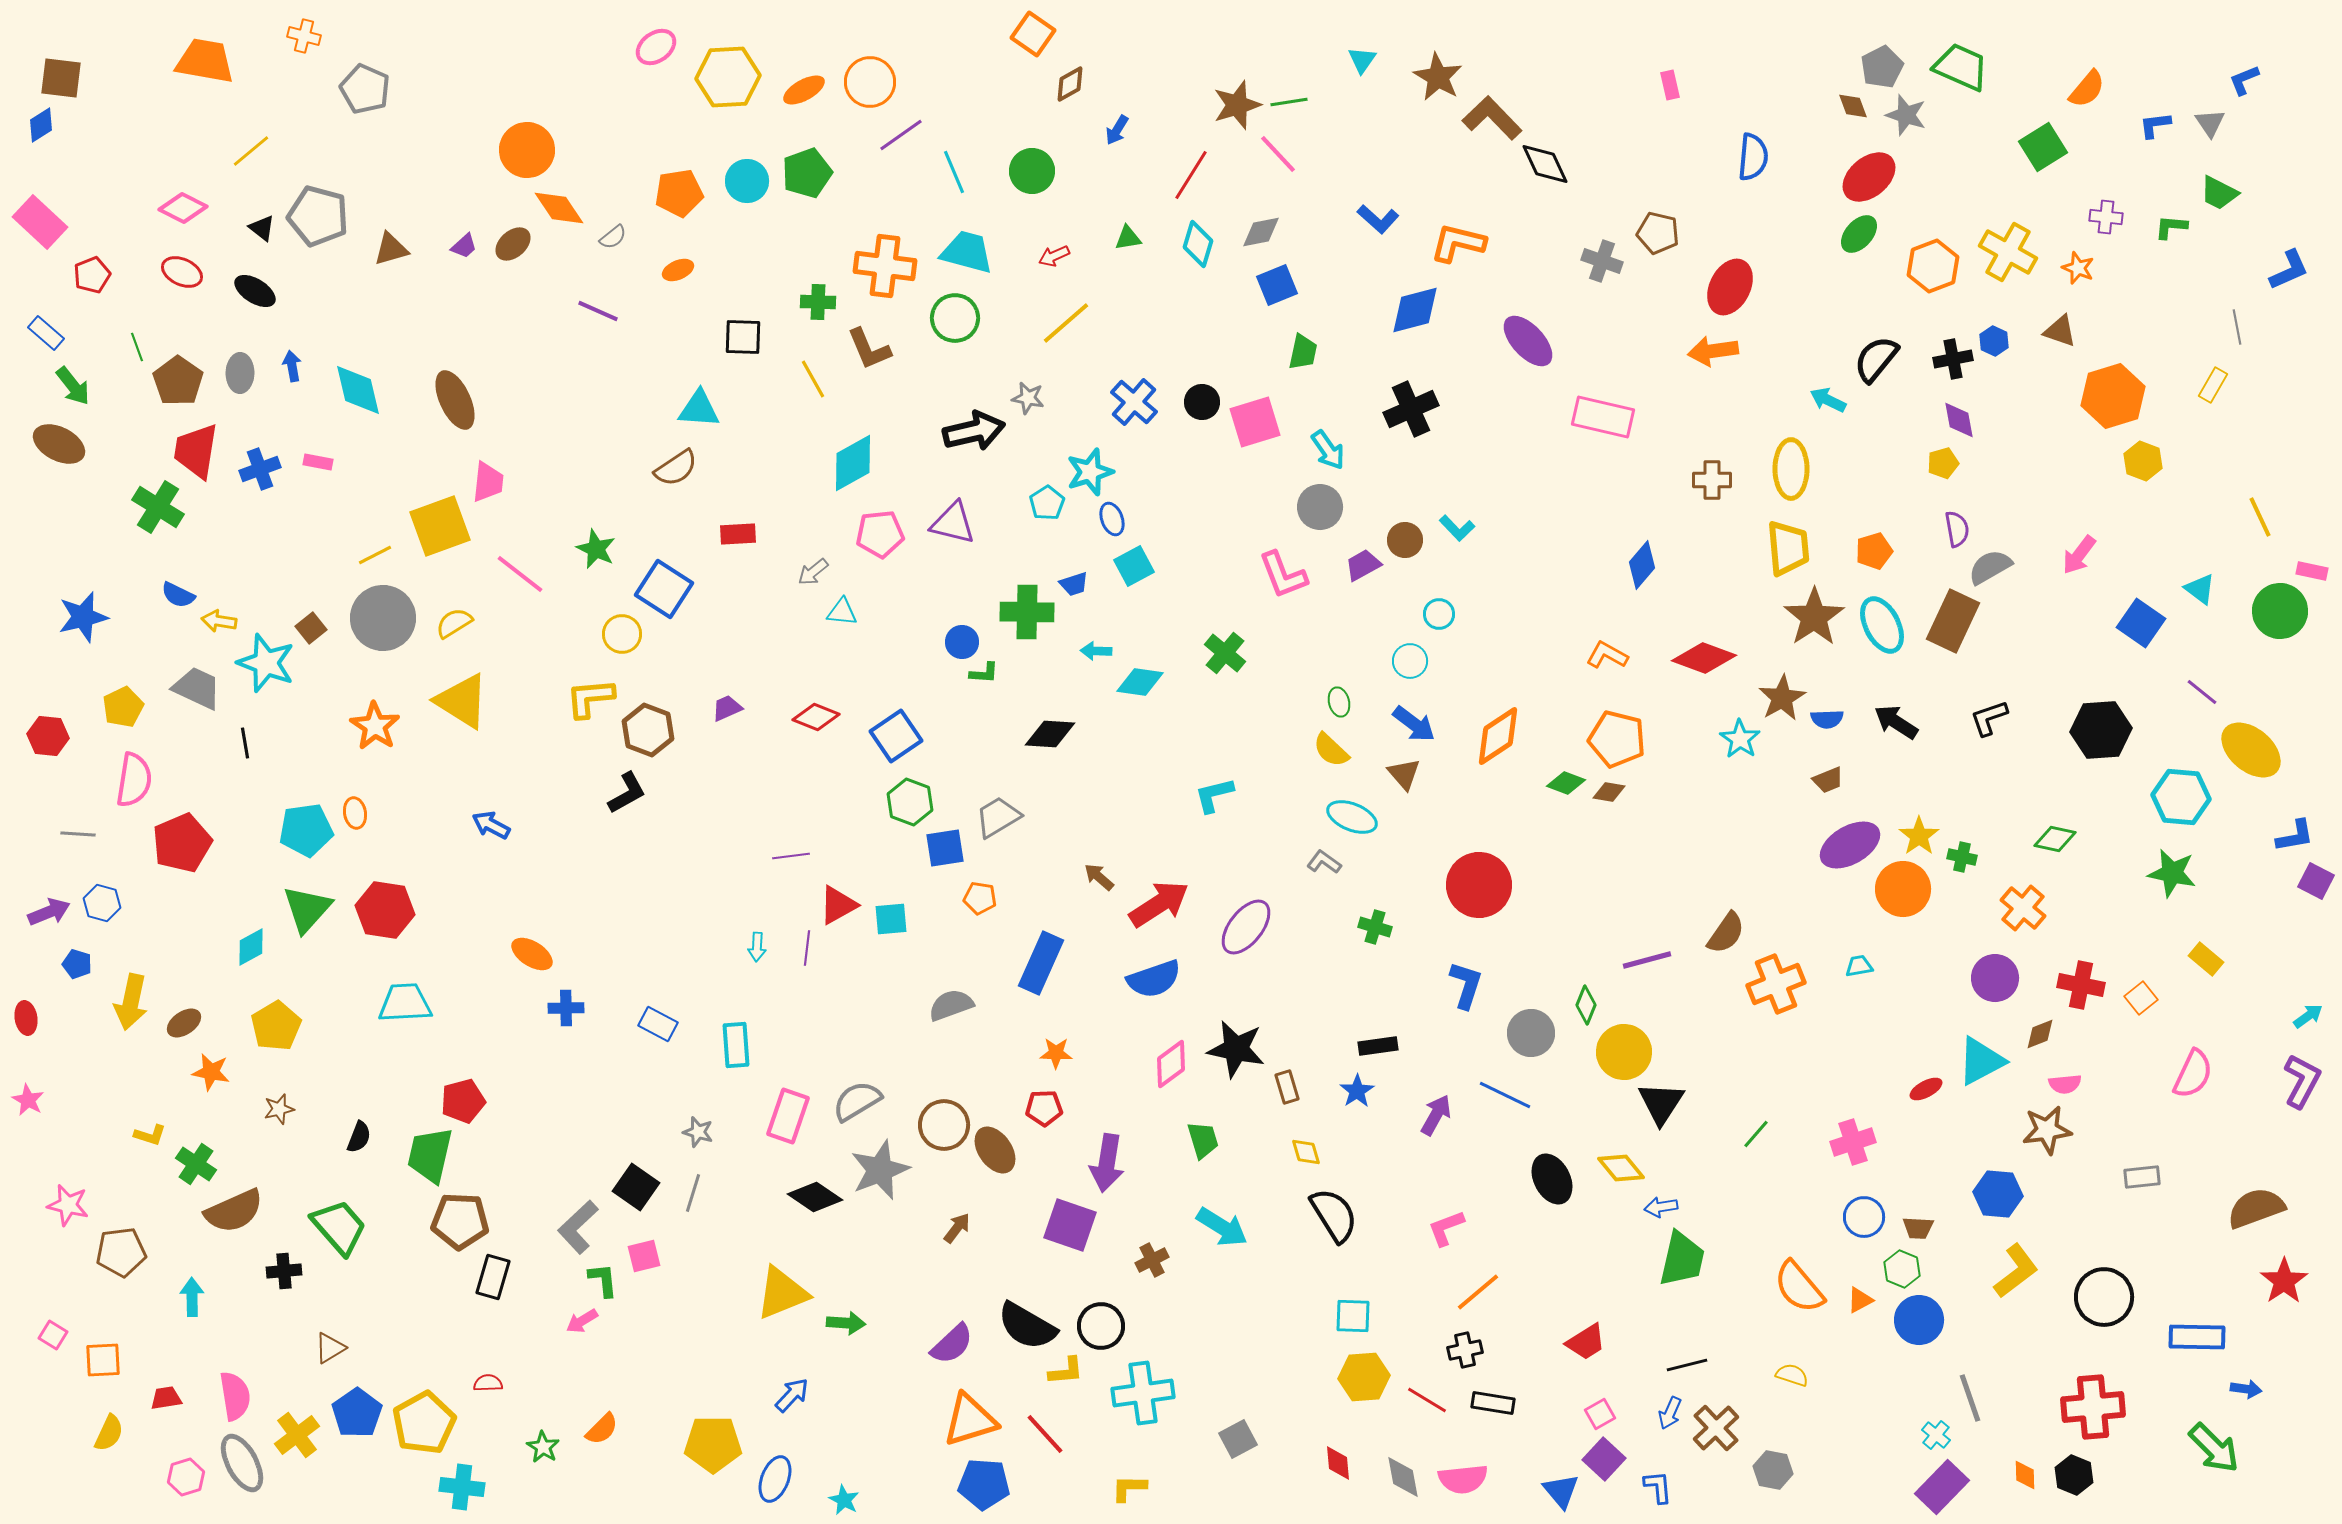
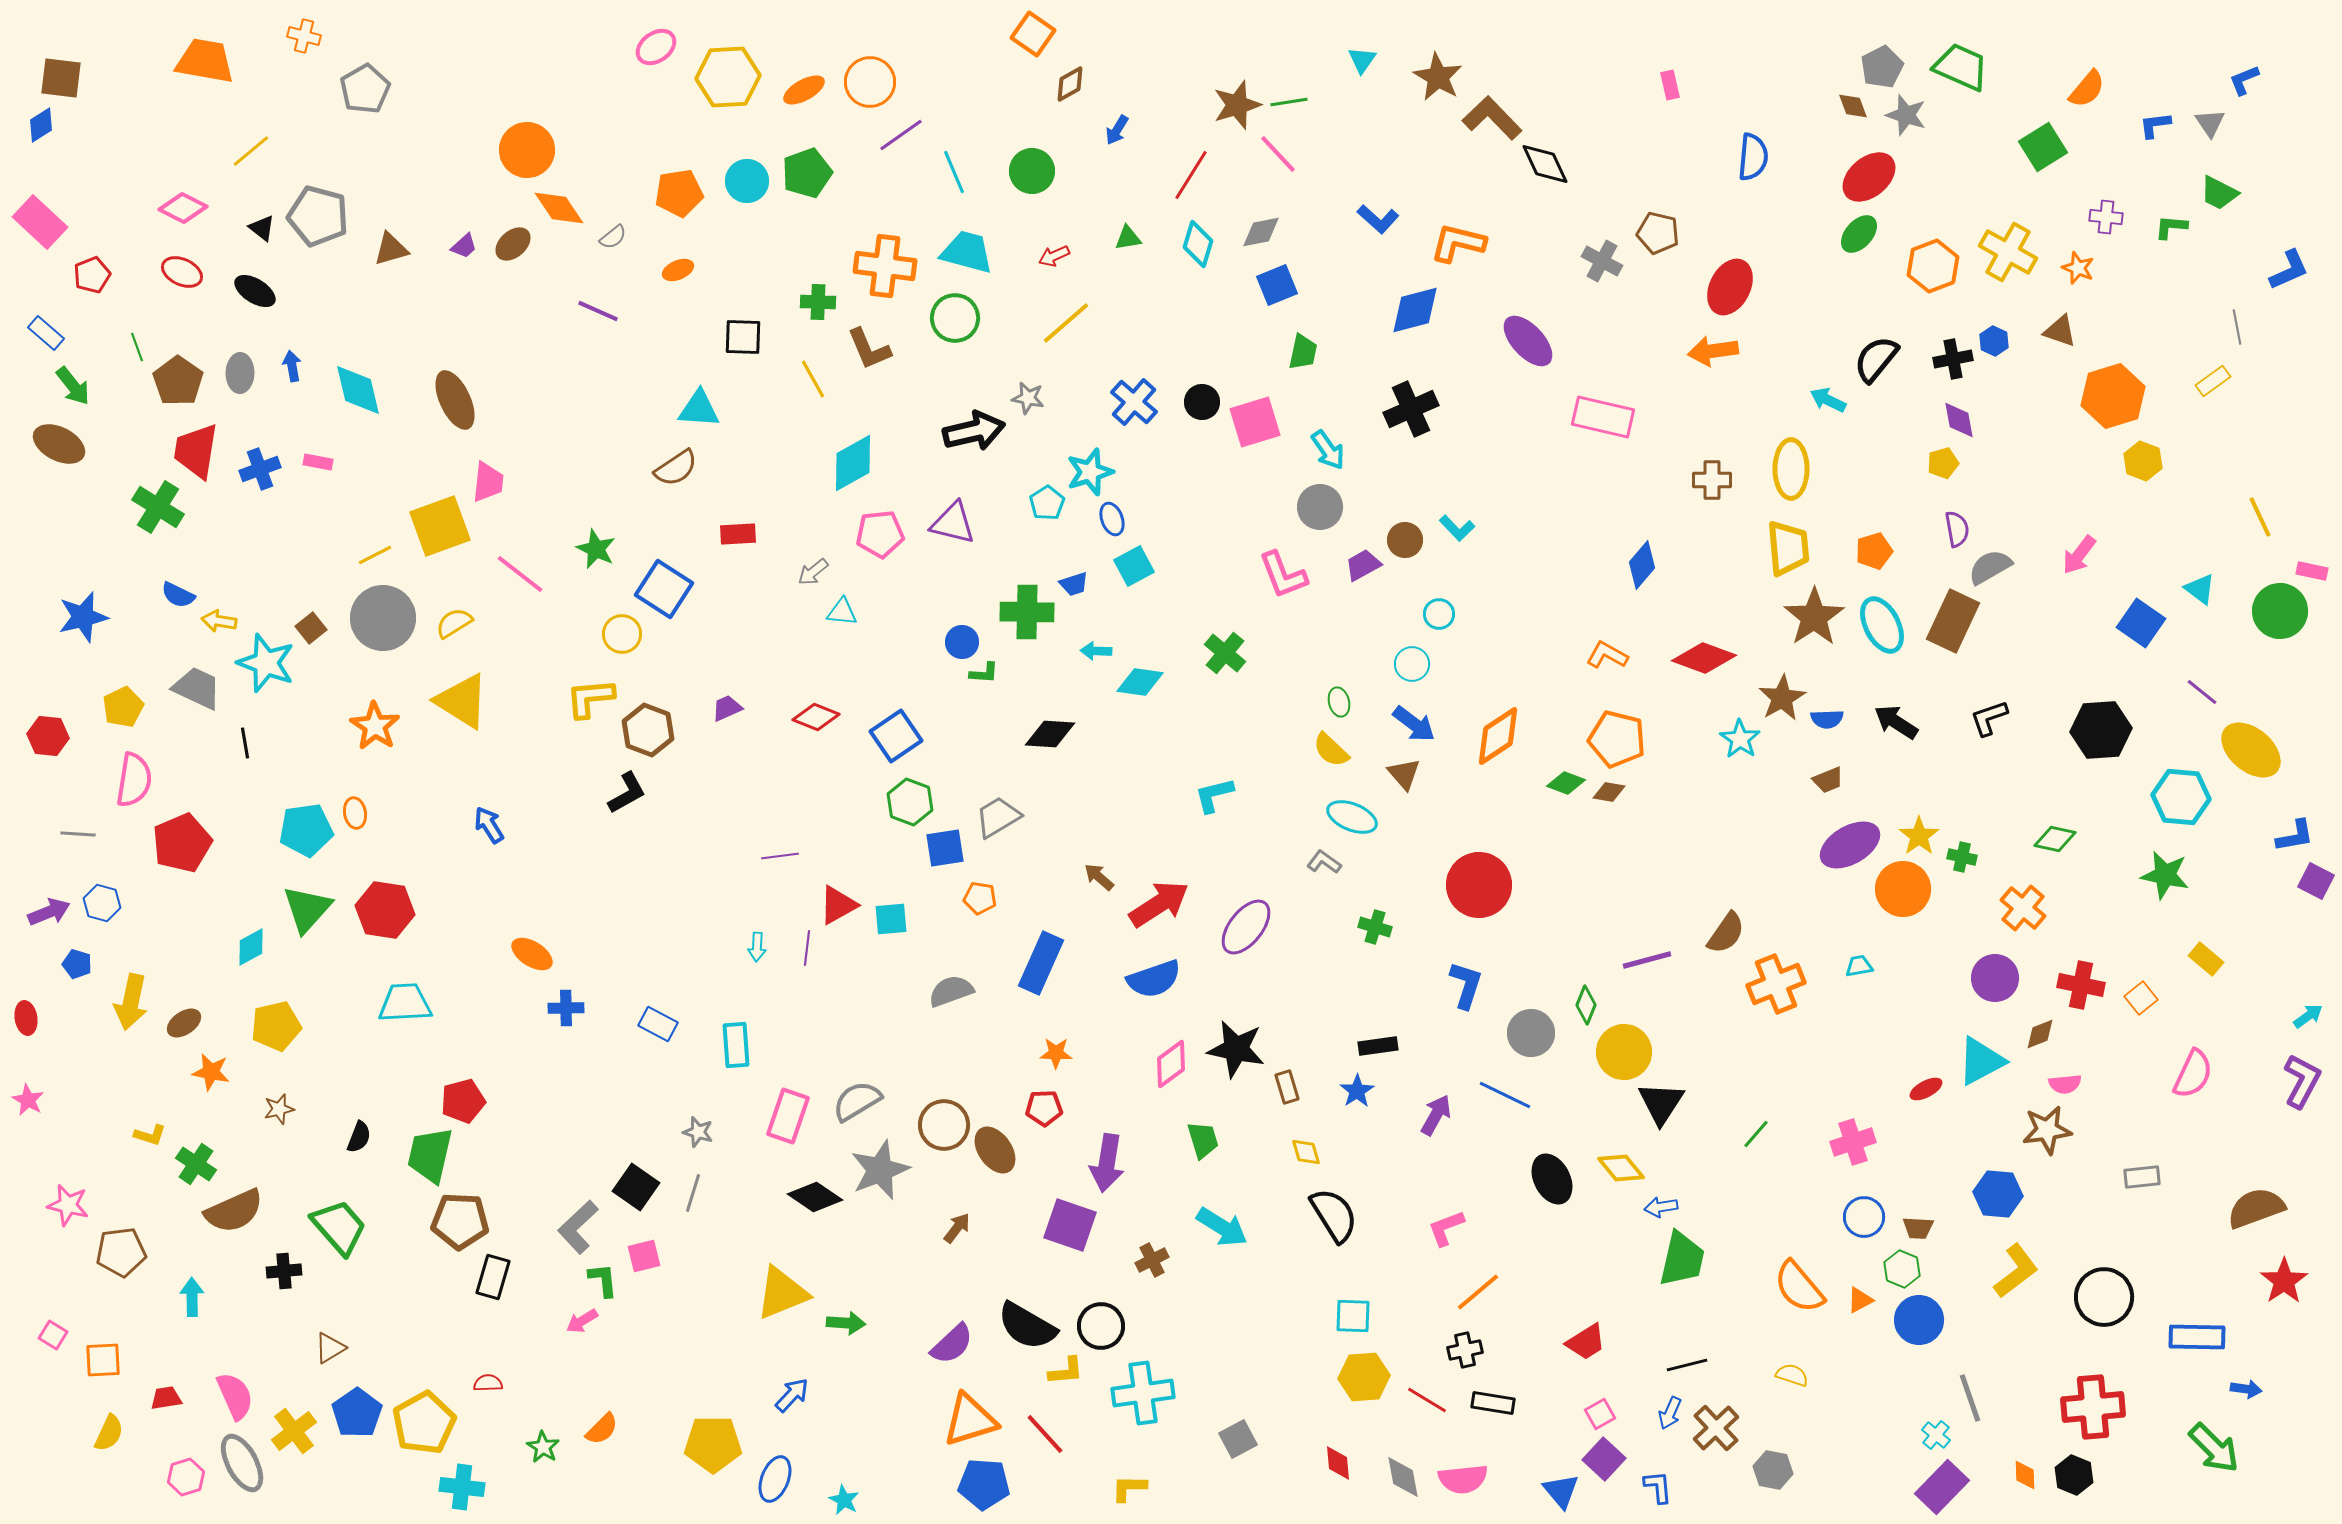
gray pentagon at (365, 89): rotated 18 degrees clockwise
gray cross at (1602, 261): rotated 9 degrees clockwise
yellow rectangle at (2213, 385): moved 4 px up; rotated 24 degrees clockwise
cyan circle at (1410, 661): moved 2 px right, 3 px down
blue arrow at (491, 825): moved 2 px left; rotated 30 degrees clockwise
purple line at (791, 856): moved 11 px left
green star at (2172, 873): moved 7 px left, 2 px down
gray semicircle at (951, 1005): moved 14 px up
yellow pentagon at (276, 1026): rotated 18 degrees clockwise
pink semicircle at (235, 1396): rotated 15 degrees counterclockwise
yellow cross at (297, 1435): moved 3 px left, 4 px up
